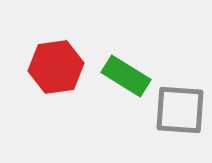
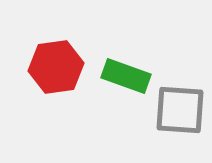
green rectangle: rotated 12 degrees counterclockwise
